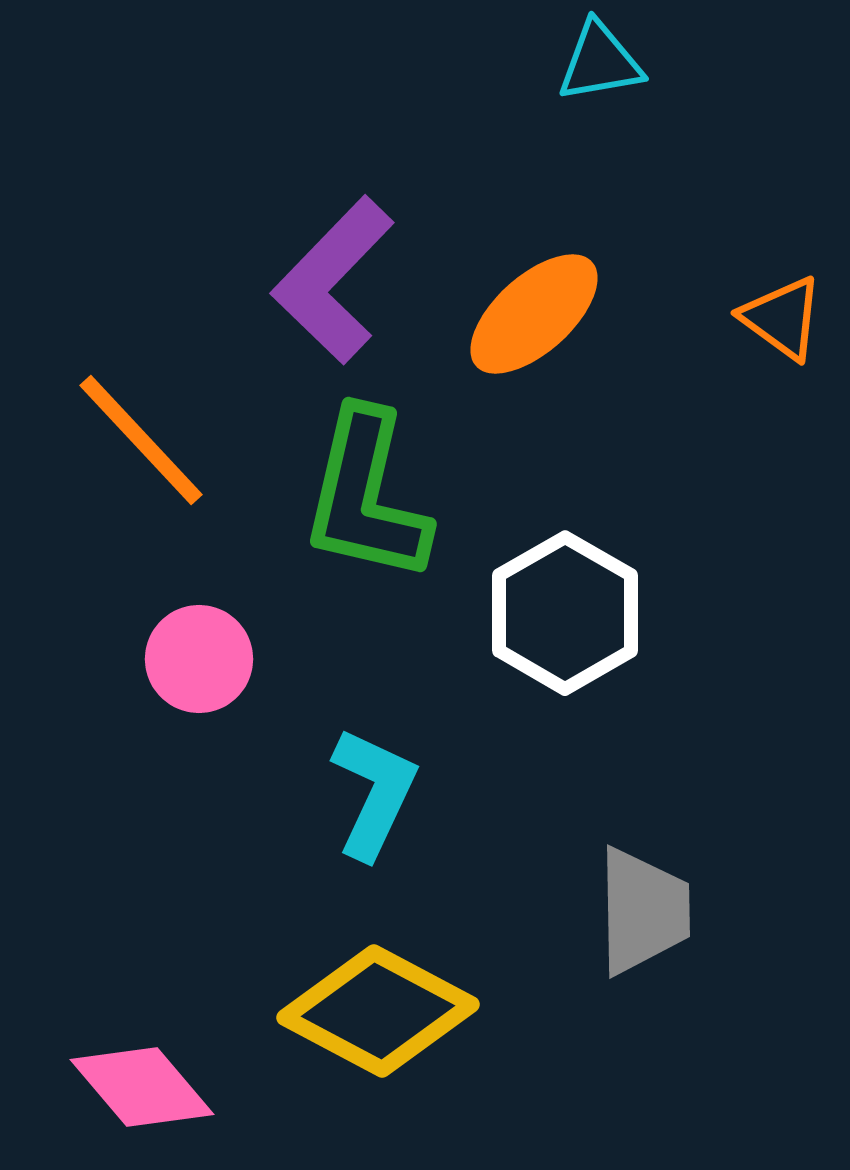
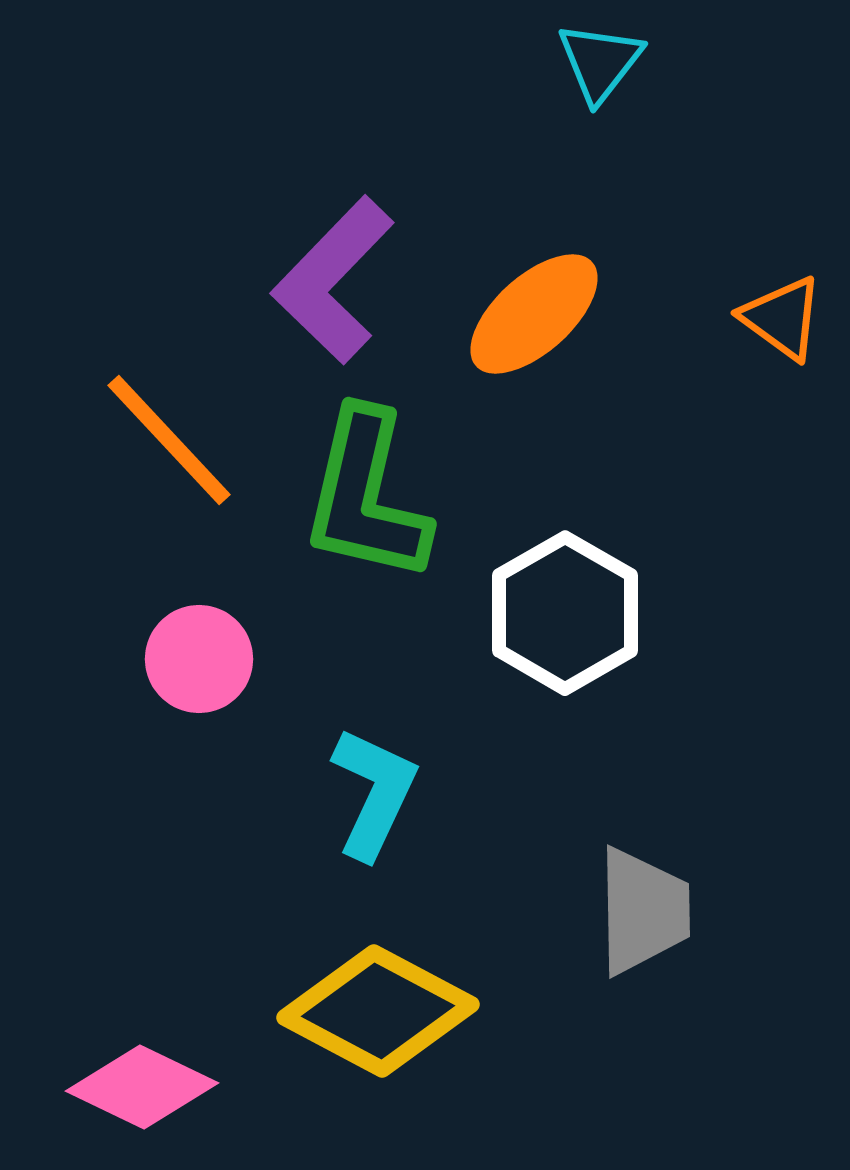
cyan triangle: rotated 42 degrees counterclockwise
orange line: moved 28 px right
pink diamond: rotated 24 degrees counterclockwise
